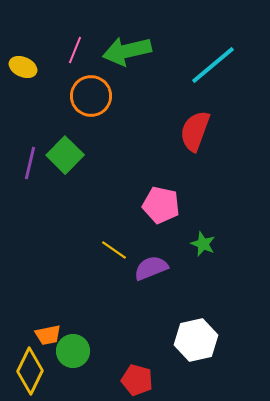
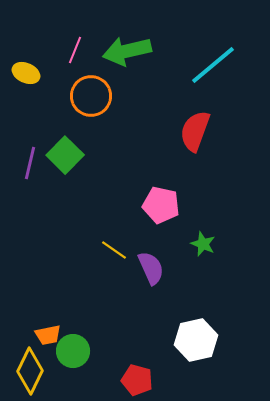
yellow ellipse: moved 3 px right, 6 px down
purple semicircle: rotated 88 degrees clockwise
